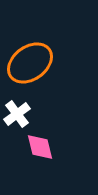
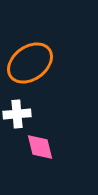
white cross: rotated 32 degrees clockwise
